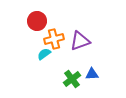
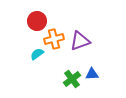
cyan semicircle: moved 7 px left
